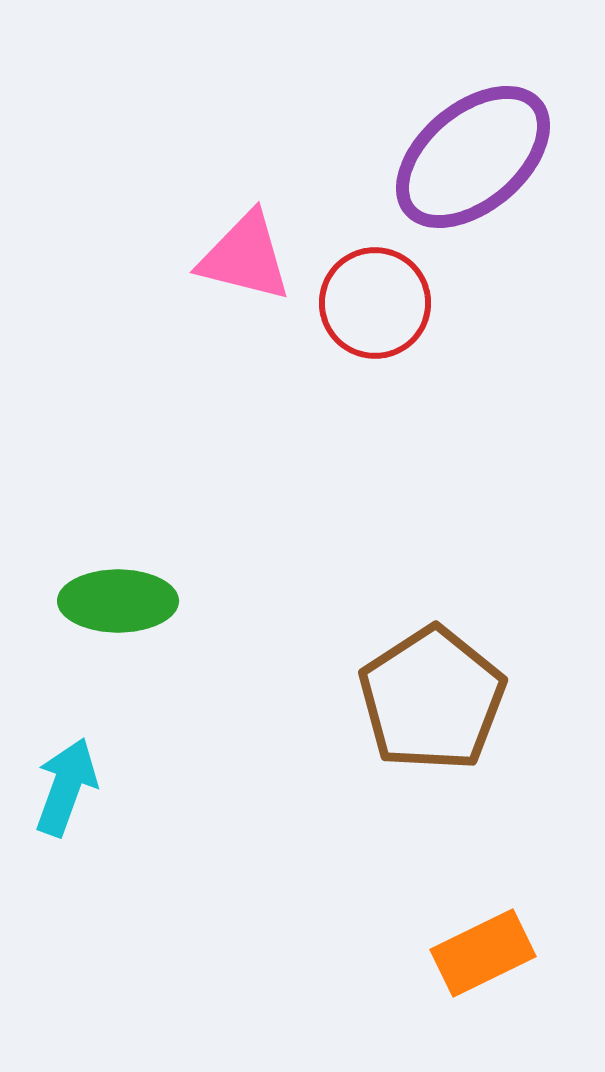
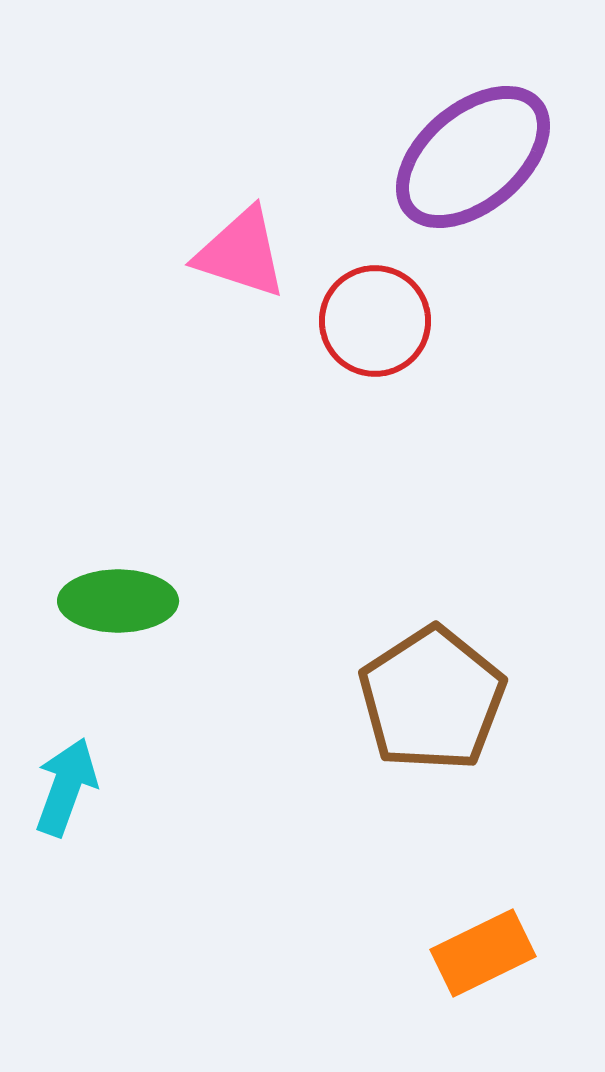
pink triangle: moved 4 px left, 4 px up; rotated 4 degrees clockwise
red circle: moved 18 px down
